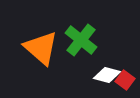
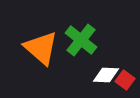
white diamond: moved 1 px left; rotated 12 degrees counterclockwise
